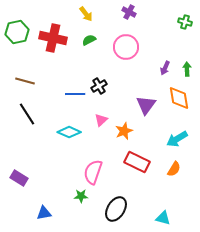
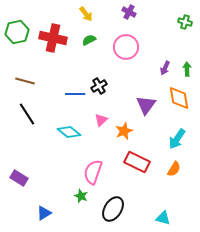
cyan diamond: rotated 15 degrees clockwise
cyan arrow: rotated 25 degrees counterclockwise
green star: rotated 24 degrees clockwise
black ellipse: moved 3 px left
blue triangle: rotated 21 degrees counterclockwise
